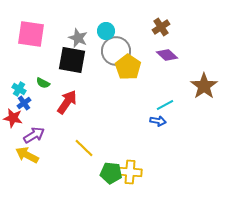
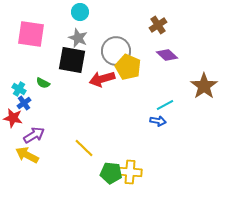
brown cross: moved 3 px left, 2 px up
cyan circle: moved 26 px left, 19 px up
yellow pentagon: rotated 10 degrees counterclockwise
red arrow: moved 35 px right, 23 px up; rotated 140 degrees counterclockwise
